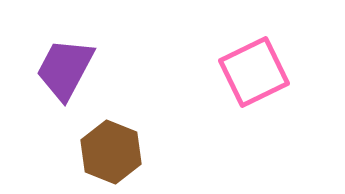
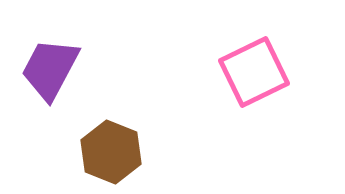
purple trapezoid: moved 15 px left
